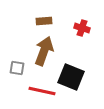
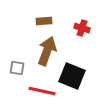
brown arrow: moved 3 px right
black square: moved 1 px right, 1 px up
